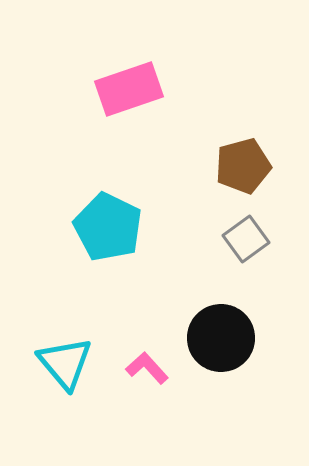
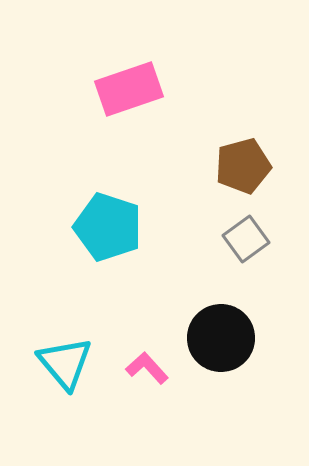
cyan pentagon: rotated 8 degrees counterclockwise
